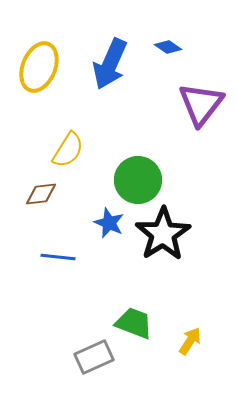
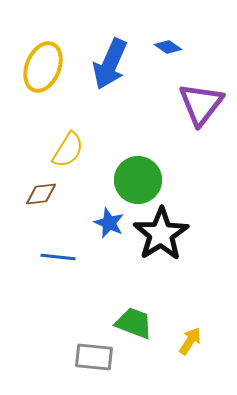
yellow ellipse: moved 4 px right
black star: moved 2 px left
gray rectangle: rotated 30 degrees clockwise
